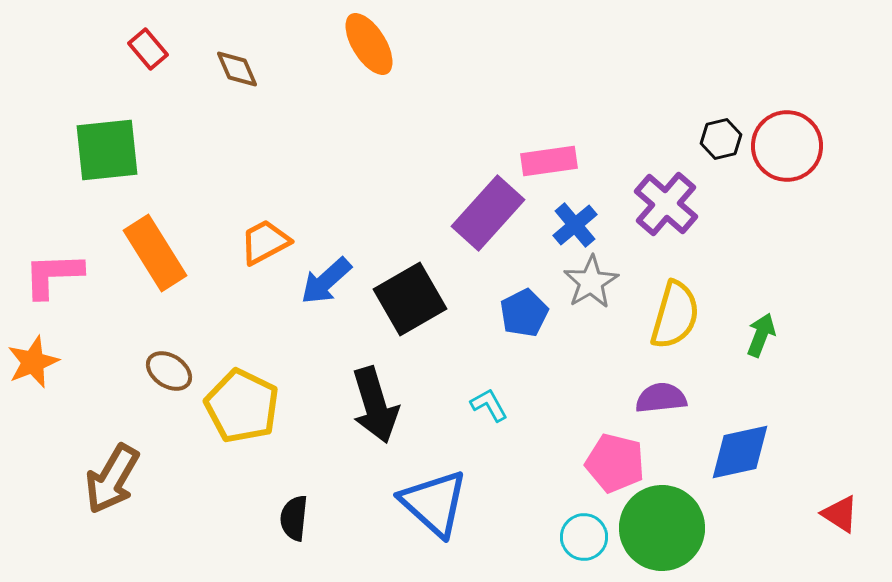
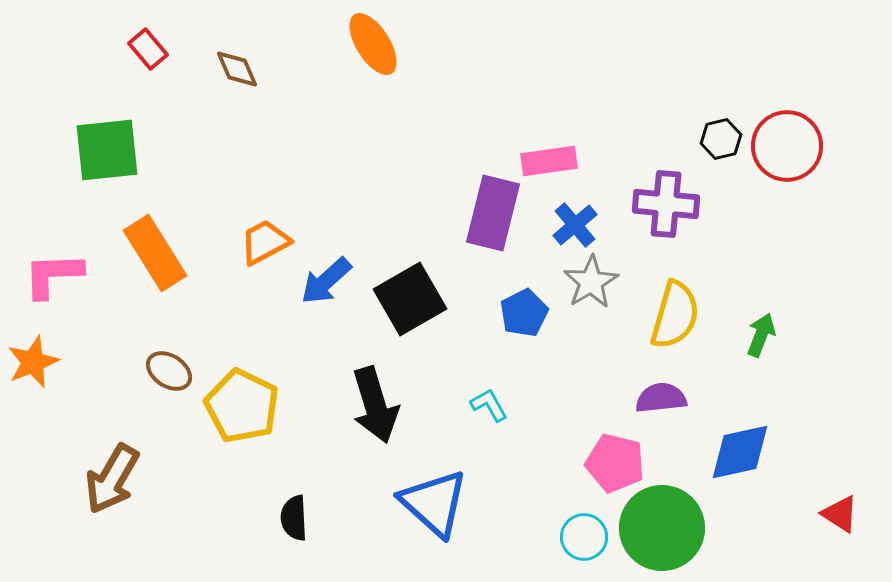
orange ellipse: moved 4 px right
purple cross: rotated 36 degrees counterclockwise
purple rectangle: moved 5 px right; rotated 28 degrees counterclockwise
black semicircle: rotated 9 degrees counterclockwise
